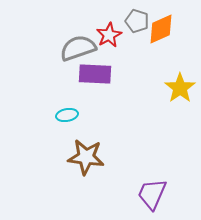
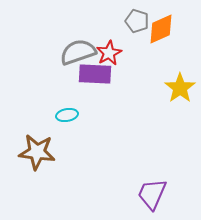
red star: moved 18 px down
gray semicircle: moved 4 px down
brown star: moved 49 px left, 5 px up
